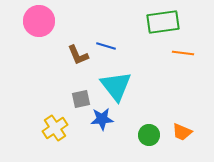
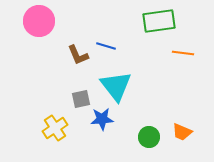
green rectangle: moved 4 px left, 1 px up
green circle: moved 2 px down
